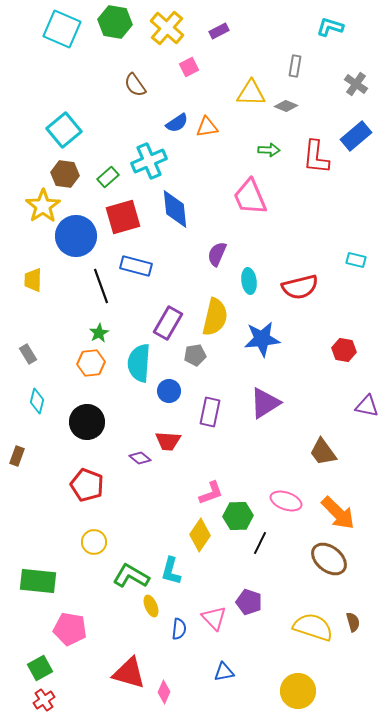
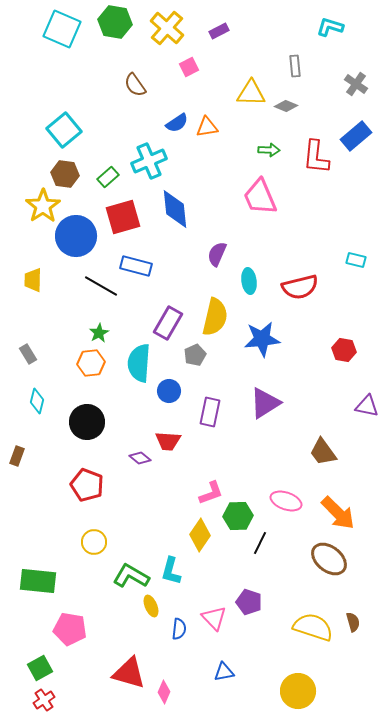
gray rectangle at (295, 66): rotated 15 degrees counterclockwise
pink trapezoid at (250, 197): moved 10 px right
black line at (101, 286): rotated 40 degrees counterclockwise
gray pentagon at (195, 355): rotated 15 degrees counterclockwise
